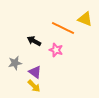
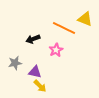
orange line: moved 1 px right
black arrow: moved 1 px left, 2 px up; rotated 48 degrees counterclockwise
pink star: rotated 24 degrees clockwise
purple triangle: rotated 24 degrees counterclockwise
yellow arrow: moved 6 px right
